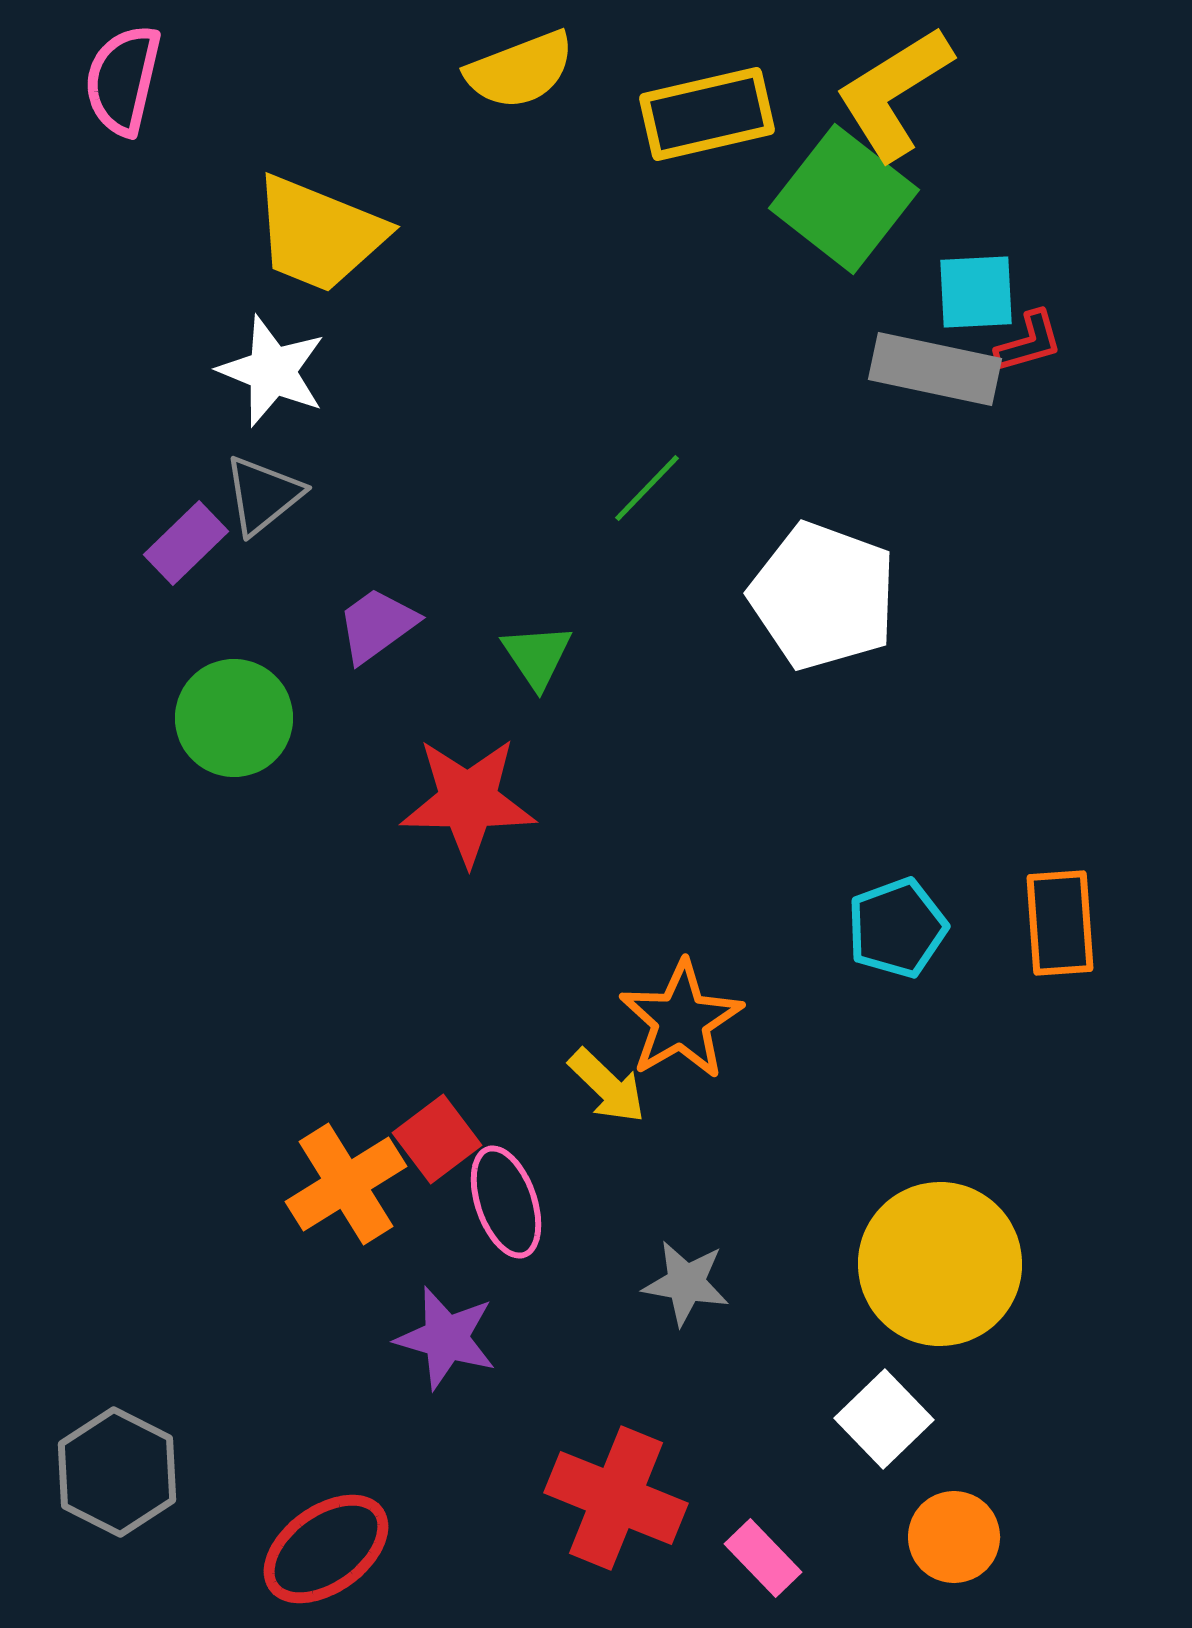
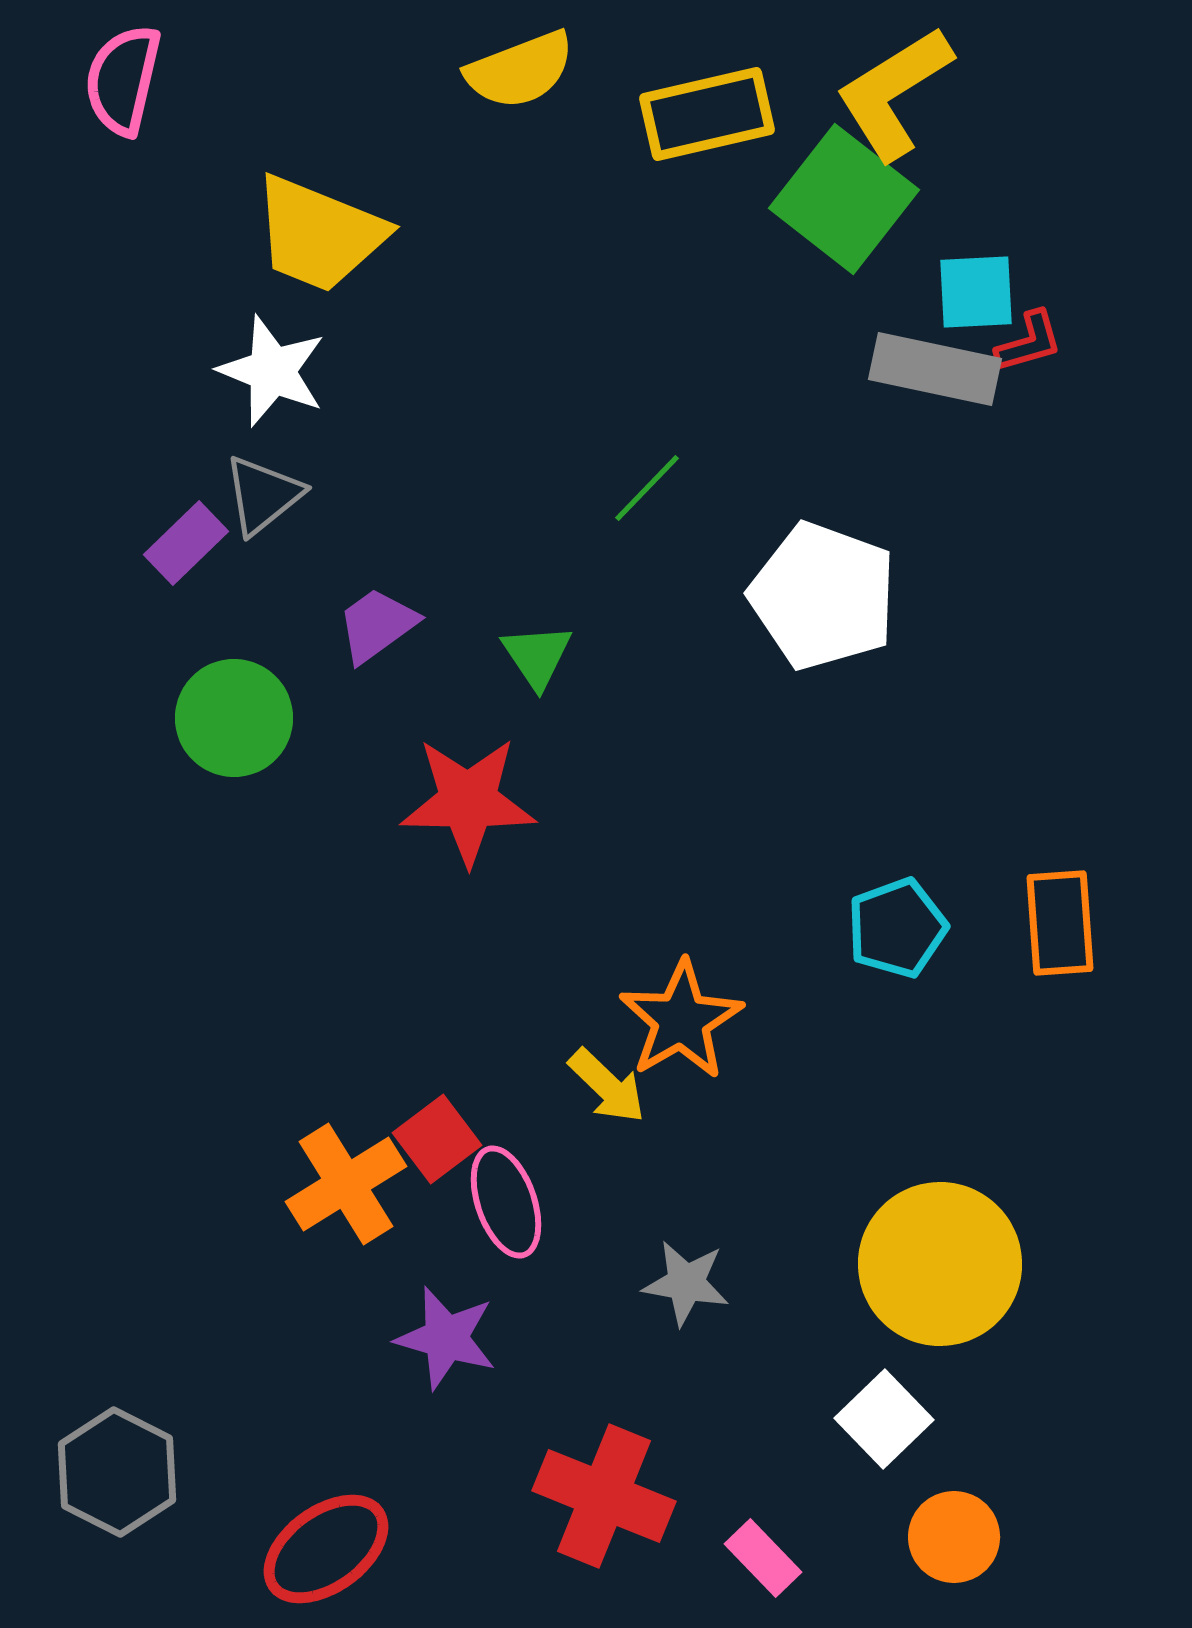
red cross: moved 12 px left, 2 px up
